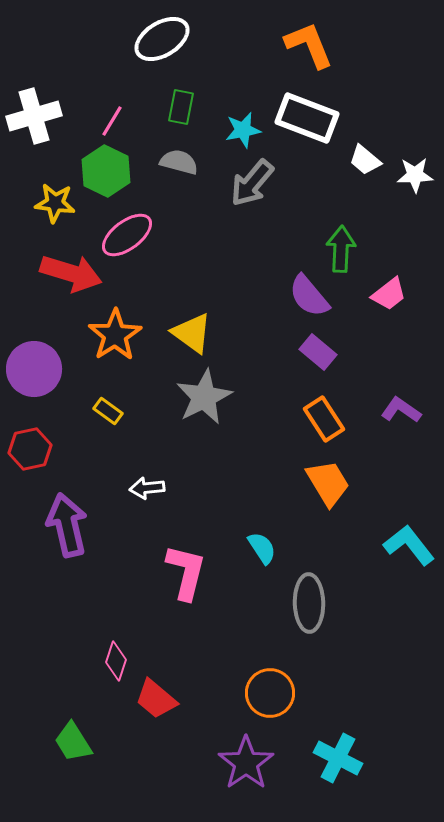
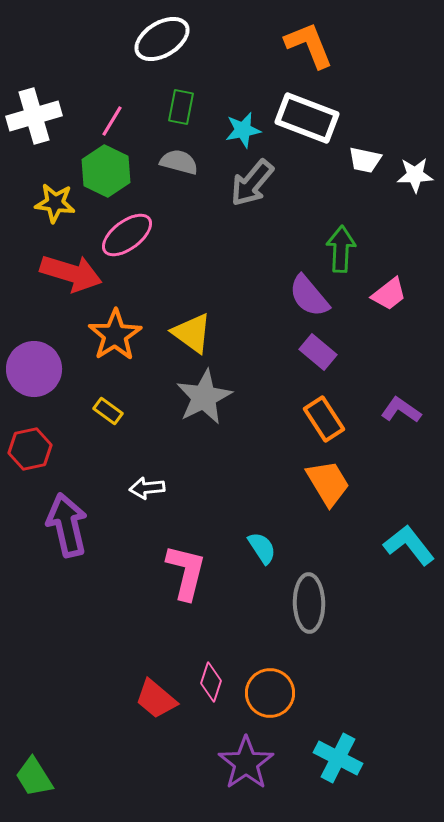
white trapezoid: rotated 28 degrees counterclockwise
pink diamond: moved 95 px right, 21 px down
green trapezoid: moved 39 px left, 35 px down
